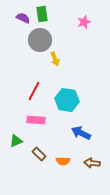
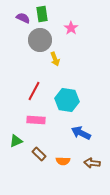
pink star: moved 13 px left, 6 px down; rotated 16 degrees counterclockwise
